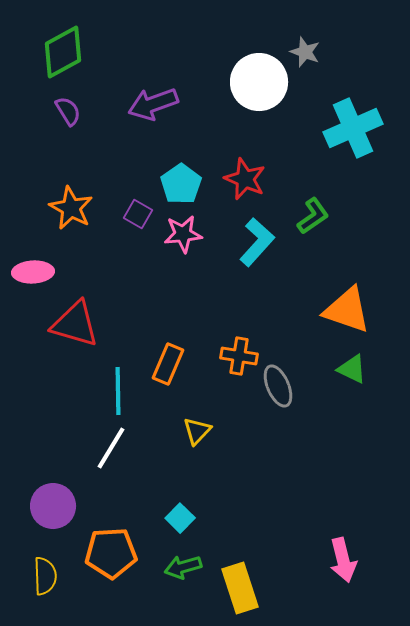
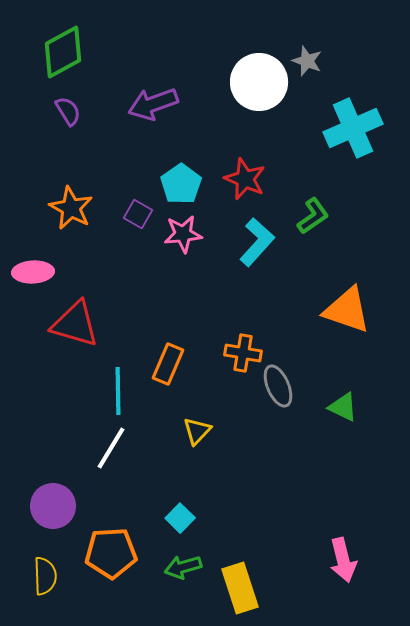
gray star: moved 2 px right, 9 px down
orange cross: moved 4 px right, 3 px up
green triangle: moved 9 px left, 38 px down
